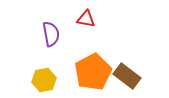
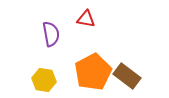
yellow hexagon: rotated 20 degrees clockwise
